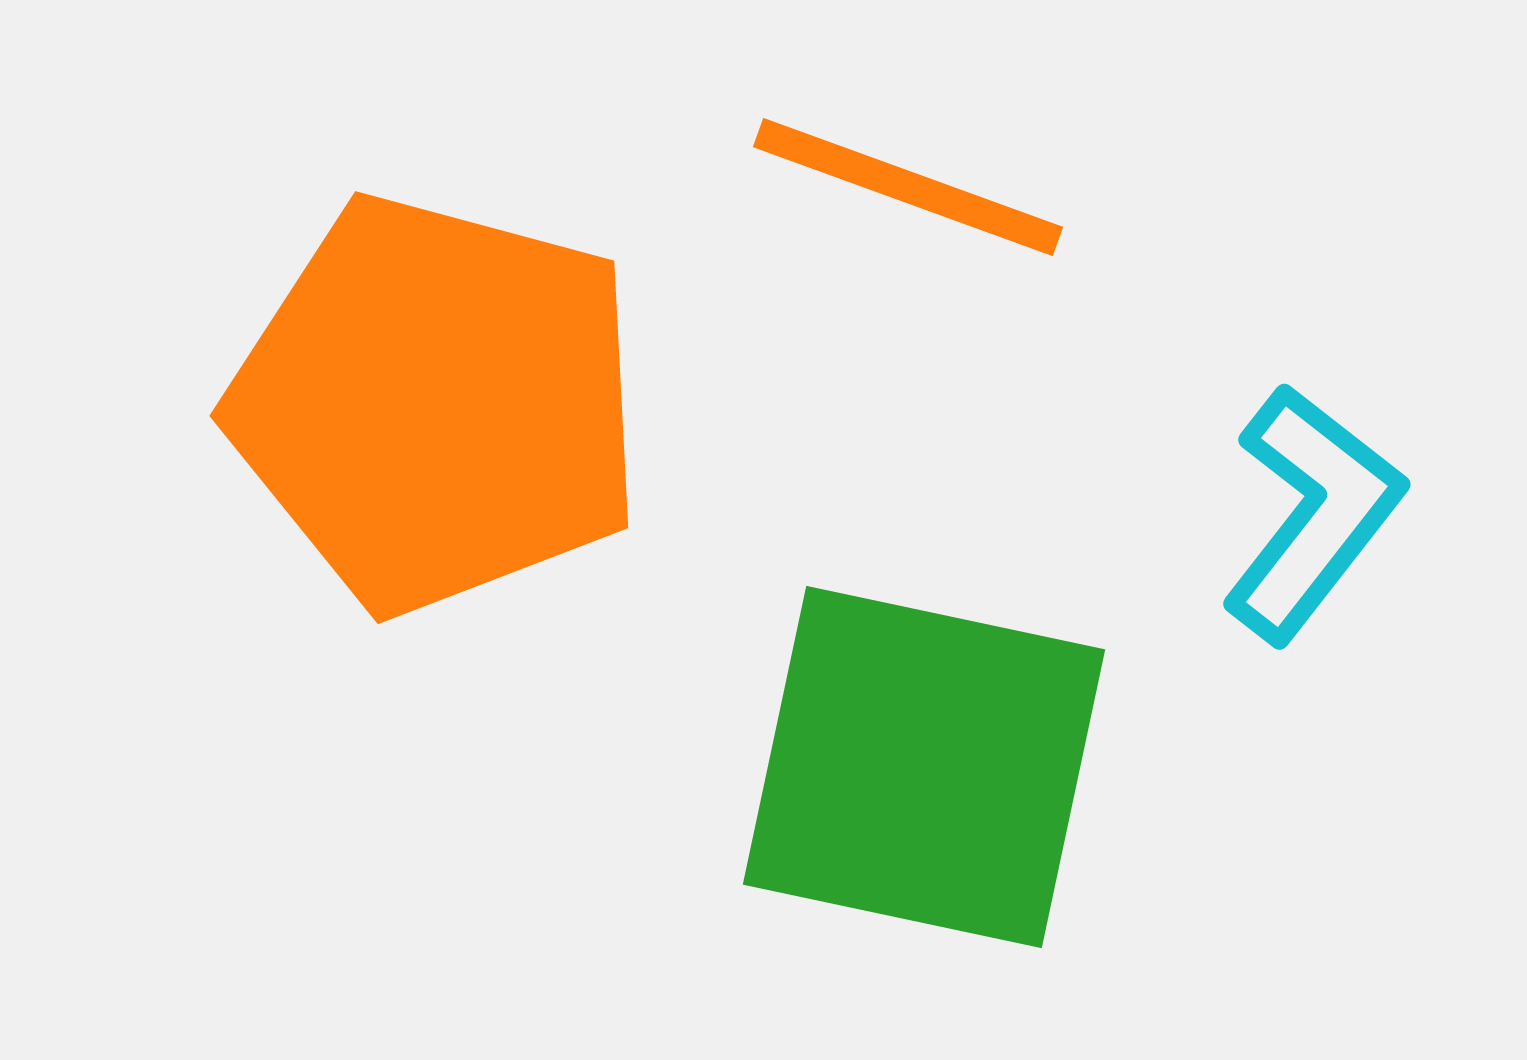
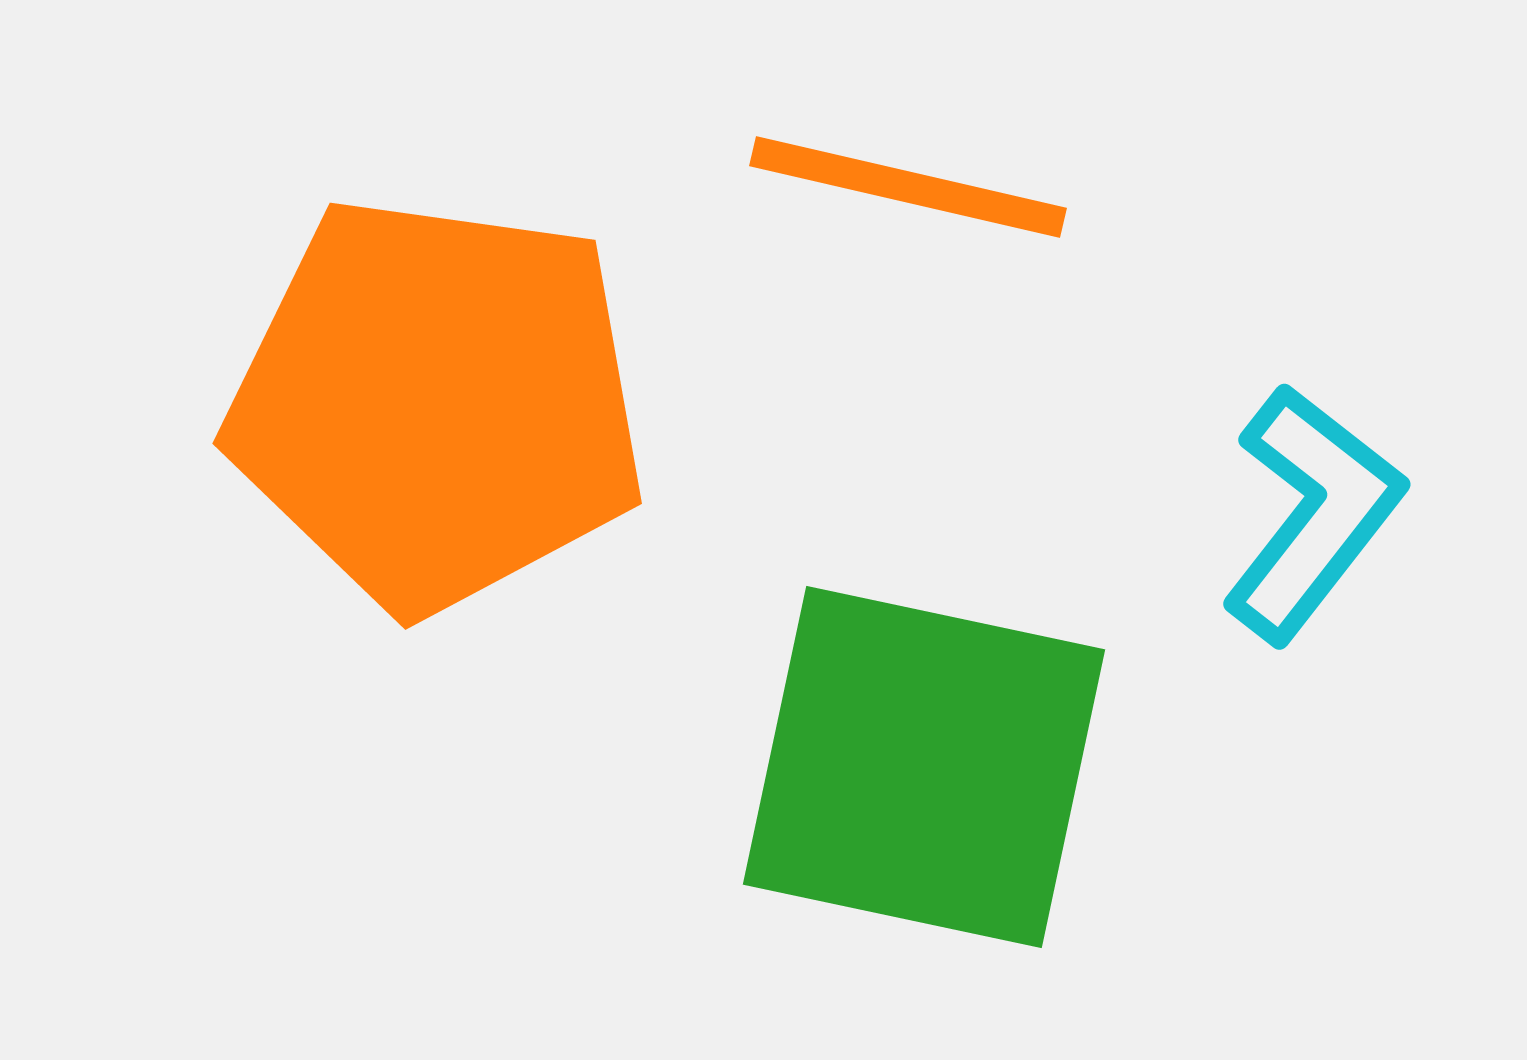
orange line: rotated 7 degrees counterclockwise
orange pentagon: rotated 7 degrees counterclockwise
